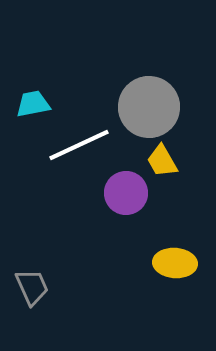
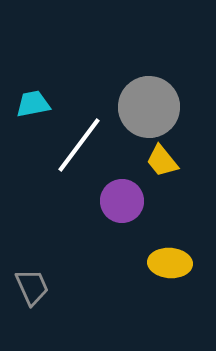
white line: rotated 28 degrees counterclockwise
yellow trapezoid: rotated 9 degrees counterclockwise
purple circle: moved 4 px left, 8 px down
yellow ellipse: moved 5 px left
